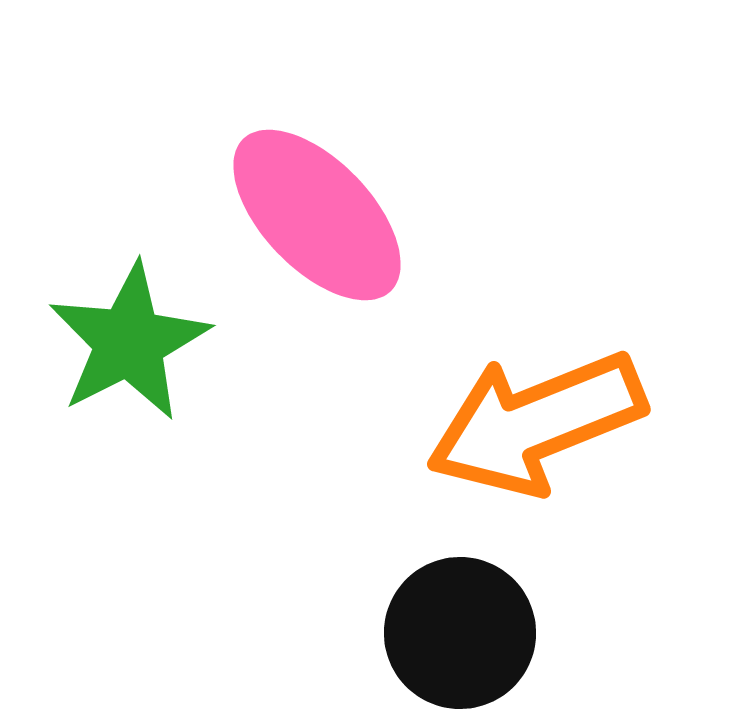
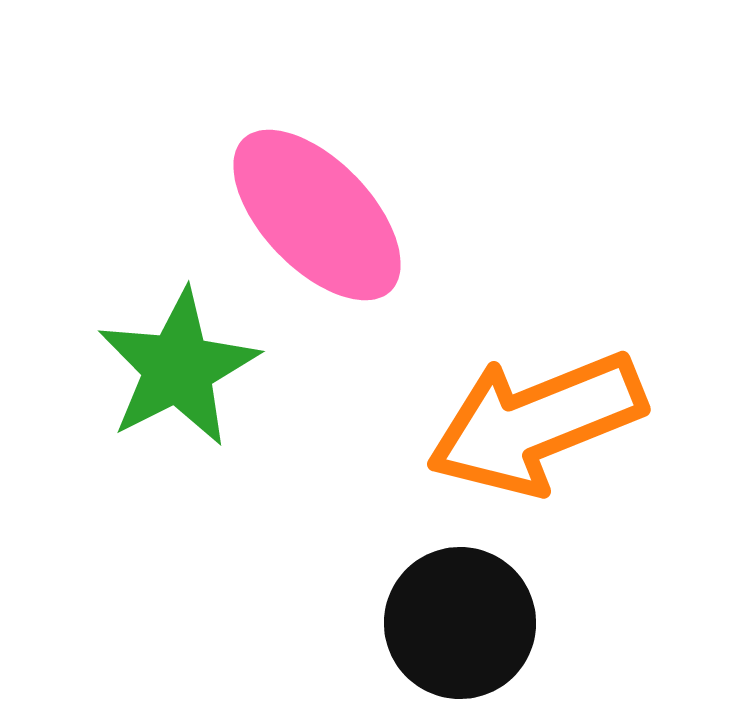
green star: moved 49 px right, 26 px down
black circle: moved 10 px up
